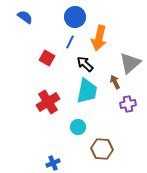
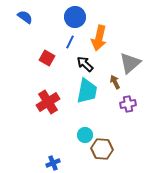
cyan circle: moved 7 px right, 8 px down
